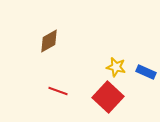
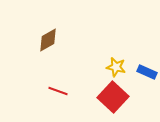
brown diamond: moved 1 px left, 1 px up
blue rectangle: moved 1 px right
red square: moved 5 px right
